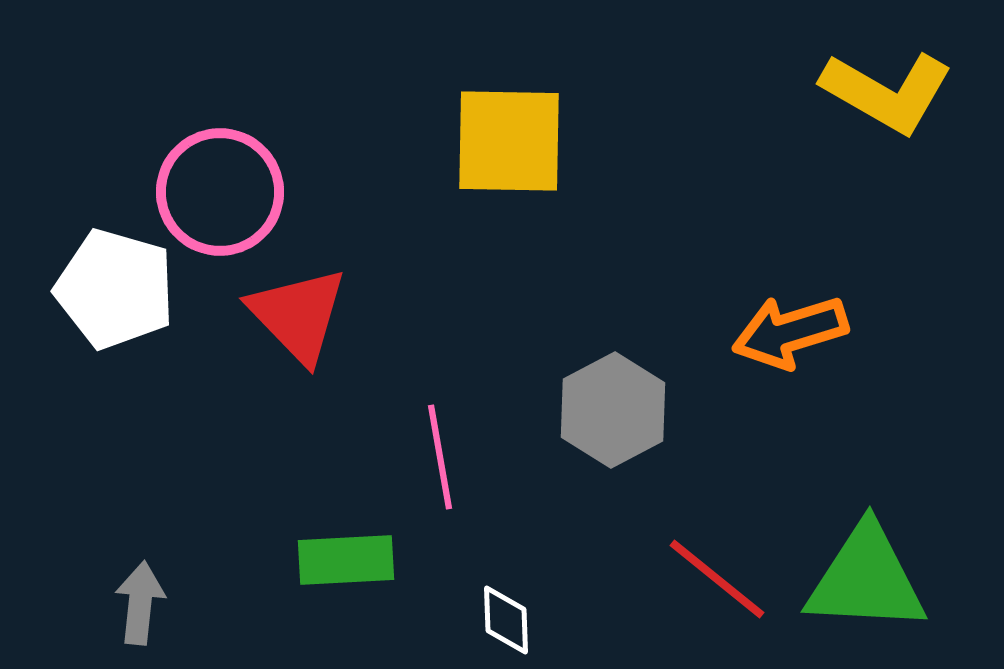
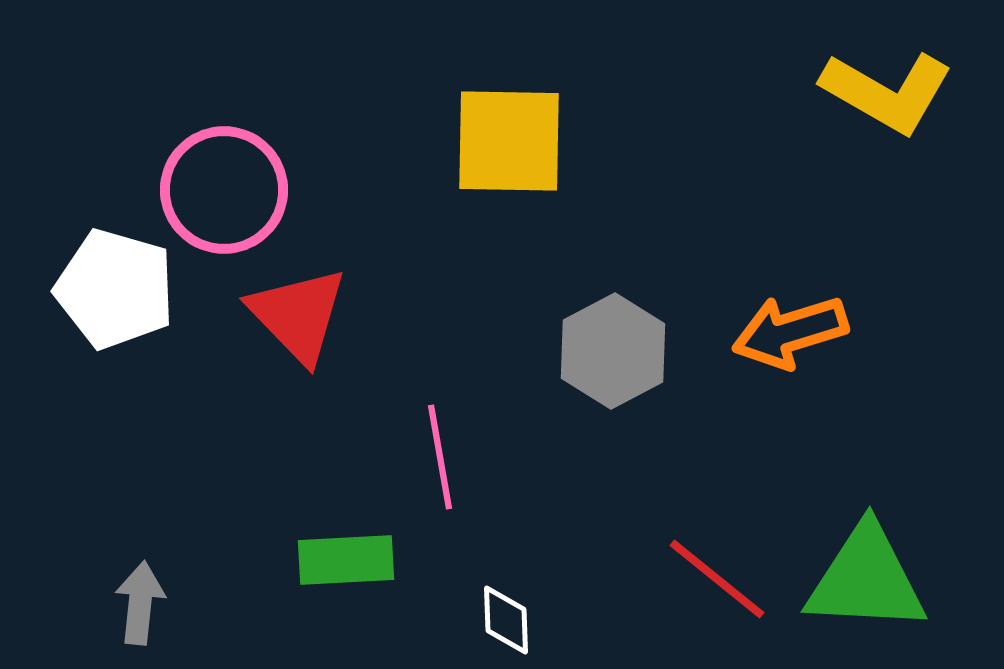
pink circle: moved 4 px right, 2 px up
gray hexagon: moved 59 px up
